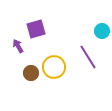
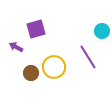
purple arrow: moved 2 px left, 1 px down; rotated 32 degrees counterclockwise
